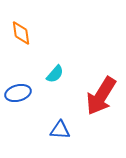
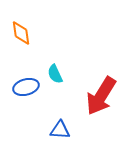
cyan semicircle: rotated 114 degrees clockwise
blue ellipse: moved 8 px right, 6 px up
